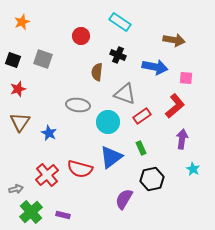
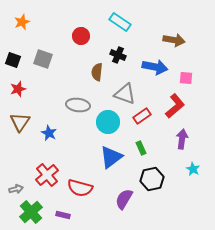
red semicircle: moved 19 px down
